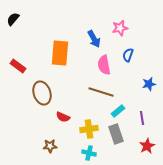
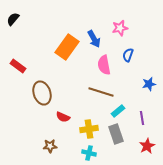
orange rectangle: moved 7 px right, 6 px up; rotated 30 degrees clockwise
